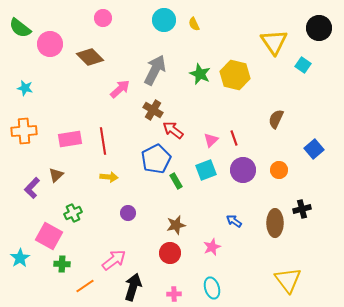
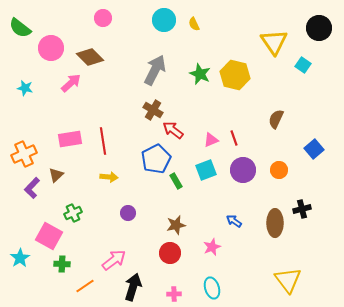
pink circle at (50, 44): moved 1 px right, 4 px down
pink arrow at (120, 89): moved 49 px left, 6 px up
orange cross at (24, 131): moved 23 px down; rotated 20 degrees counterclockwise
pink triangle at (211, 140): rotated 21 degrees clockwise
